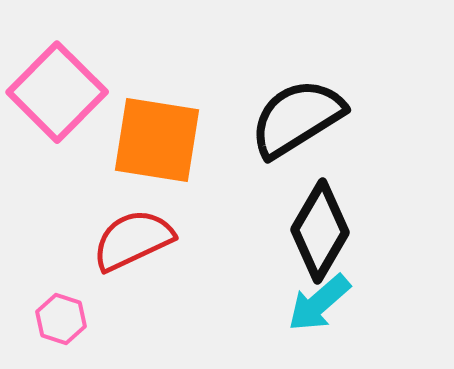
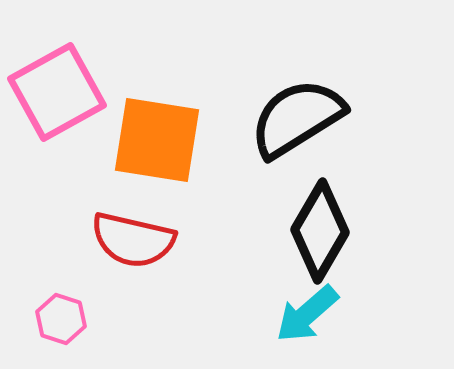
pink square: rotated 16 degrees clockwise
red semicircle: rotated 142 degrees counterclockwise
cyan arrow: moved 12 px left, 11 px down
